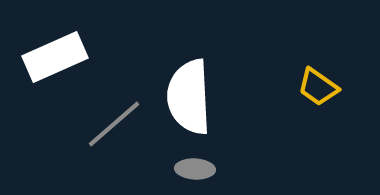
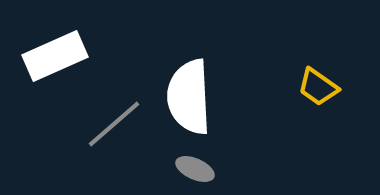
white rectangle: moved 1 px up
gray ellipse: rotated 21 degrees clockwise
